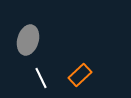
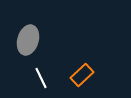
orange rectangle: moved 2 px right
